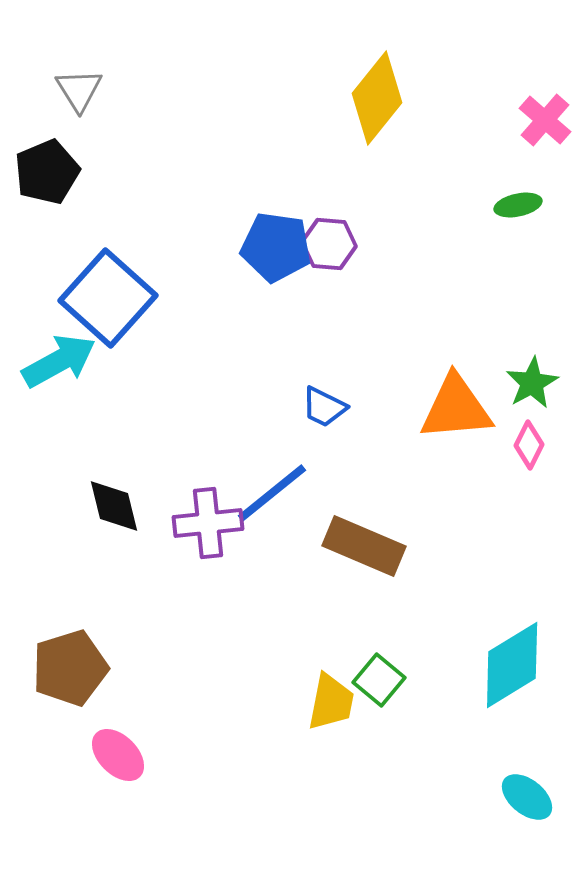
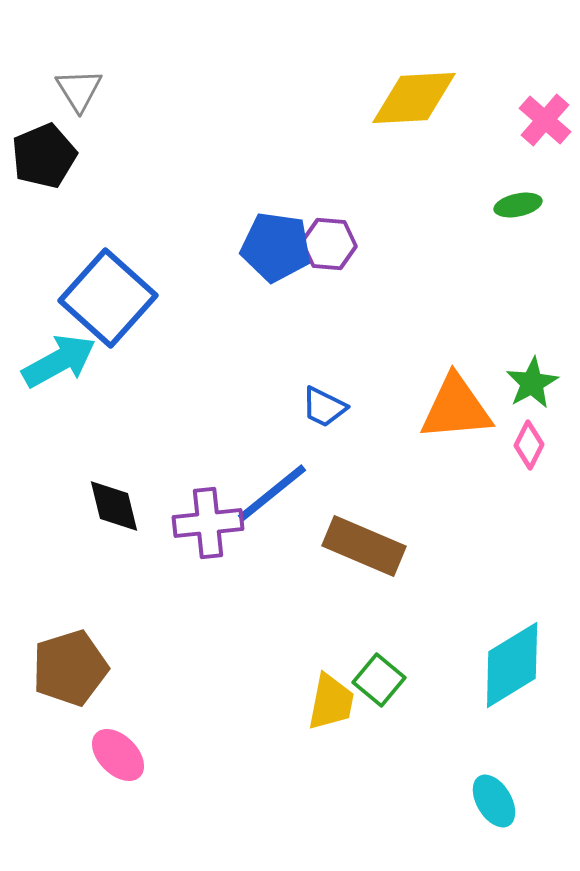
yellow diamond: moved 37 px right; rotated 48 degrees clockwise
black pentagon: moved 3 px left, 16 px up
cyan ellipse: moved 33 px left, 4 px down; rotated 20 degrees clockwise
